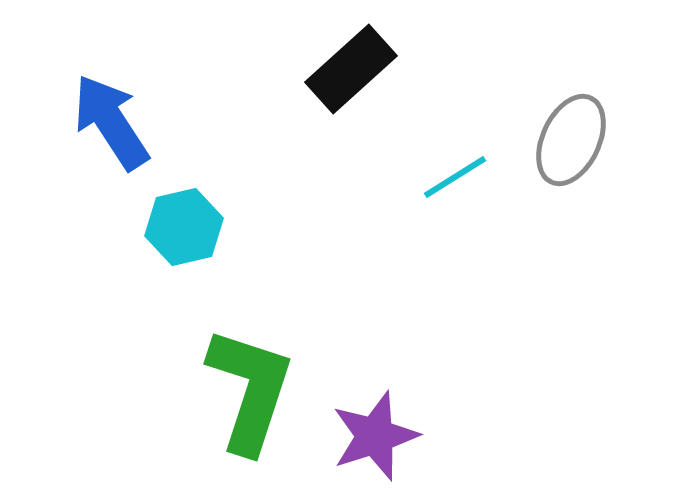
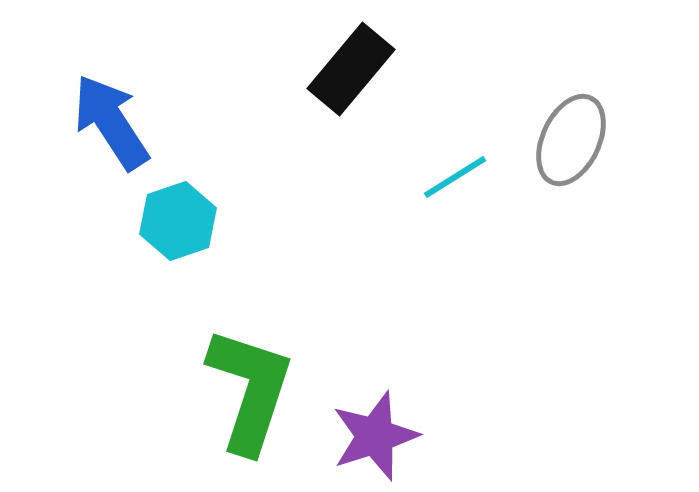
black rectangle: rotated 8 degrees counterclockwise
cyan hexagon: moved 6 px left, 6 px up; rotated 6 degrees counterclockwise
